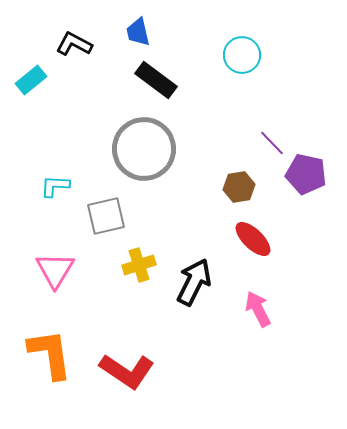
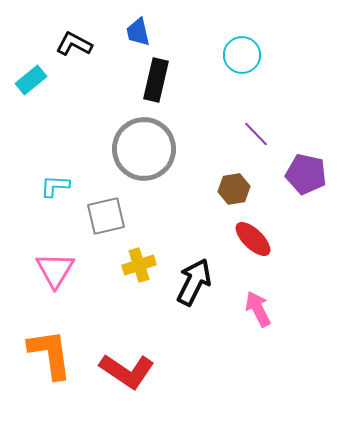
black rectangle: rotated 66 degrees clockwise
purple line: moved 16 px left, 9 px up
brown hexagon: moved 5 px left, 2 px down
